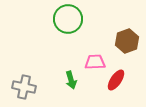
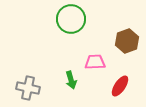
green circle: moved 3 px right
red ellipse: moved 4 px right, 6 px down
gray cross: moved 4 px right, 1 px down
